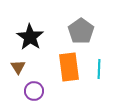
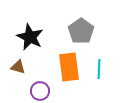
black star: rotated 8 degrees counterclockwise
brown triangle: rotated 42 degrees counterclockwise
purple circle: moved 6 px right
